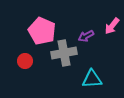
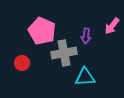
purple arrow: rotated 56 degrees counterclockwise
red circle: moved 3 px left, 2 px down
cyan triangle: moved 7 px left, 2 px up
